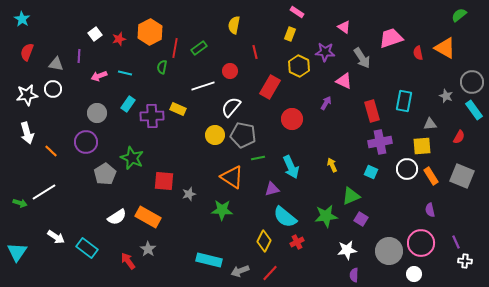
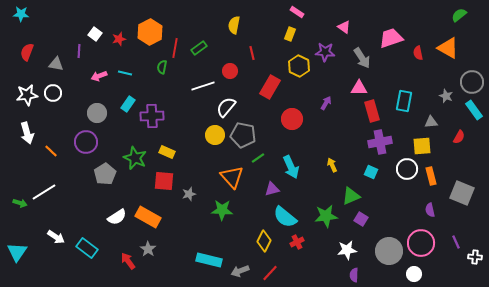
cyan star at (22, 19): moved 1 px left, 5 px up; rotated 28 degrees counterclockwise
white square at (95, 34): rotated 16 degrees counterclockwise
orange triangle at (445, 48): moved 3 px right
red line at (255, 52): moved 3 px left, 1 px down
purple line at (79, 56): moved 5 px up
pink triangle at (344, 81): moved 15 px right, 7 px down; rotated 24 degrees counterclockwise
white circle at (53, 89): moved 4 px down
white semicircle at (231, 107): moved 5 px left
yellow rectangle at (178, 109): moved 11 px left, 43 px down
gray triangle at (430, 124): moved 1 px right, 2 px up
green star at (132, 158): moved 3 px right
green line at (258, 158): rotated 24 degrees counterclockwise
orange rectangle at (431, 176): rotated 18 degrees clockwise
gray square at (462, 176): moved 17 px down
orange triangle at (232, 177): rotated 15 degrees clockwise
white cross at (465, 261): moved 10 px right, 4 px up
